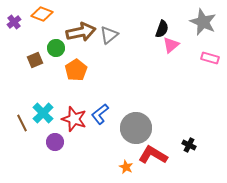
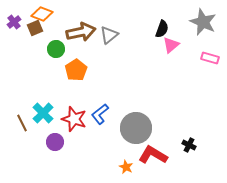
green circle: moved 1 px down
brown square: moved 32 px up
